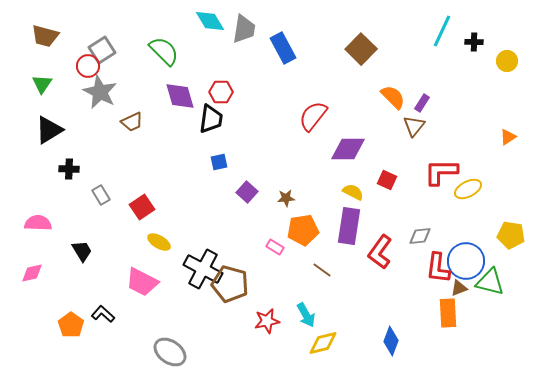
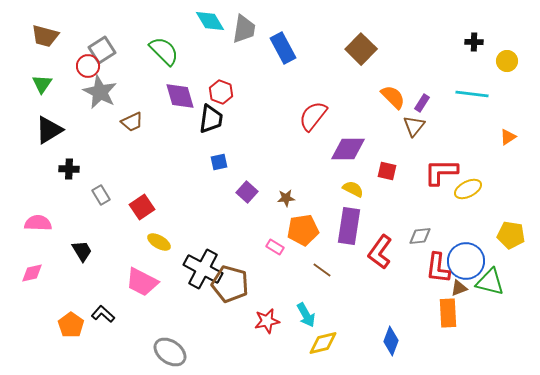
cyan line at (442, 31): moved 30 px right, 63 px down; rotated 72 degrees clockwise
red hexagon at (221, 92): rotated 20 degrees clockwise
red square at (387, 180): moved 9 px up; rotated 12 degrees counterclockwise
yellow semicircle at (353, 192): moved 3 px up
